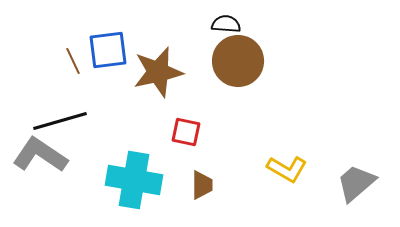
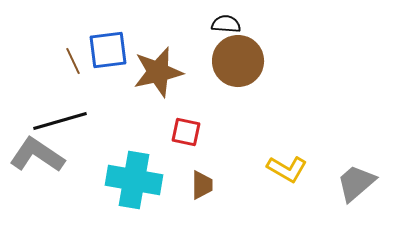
gray L-shape: moved 3 px left
